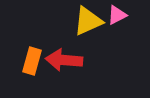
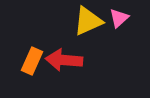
pink triangle: moved 2 px right, 3 px down; rotated 15 degrees counterclockwise
orange rectangle: rotated 8 degrees clockwise
